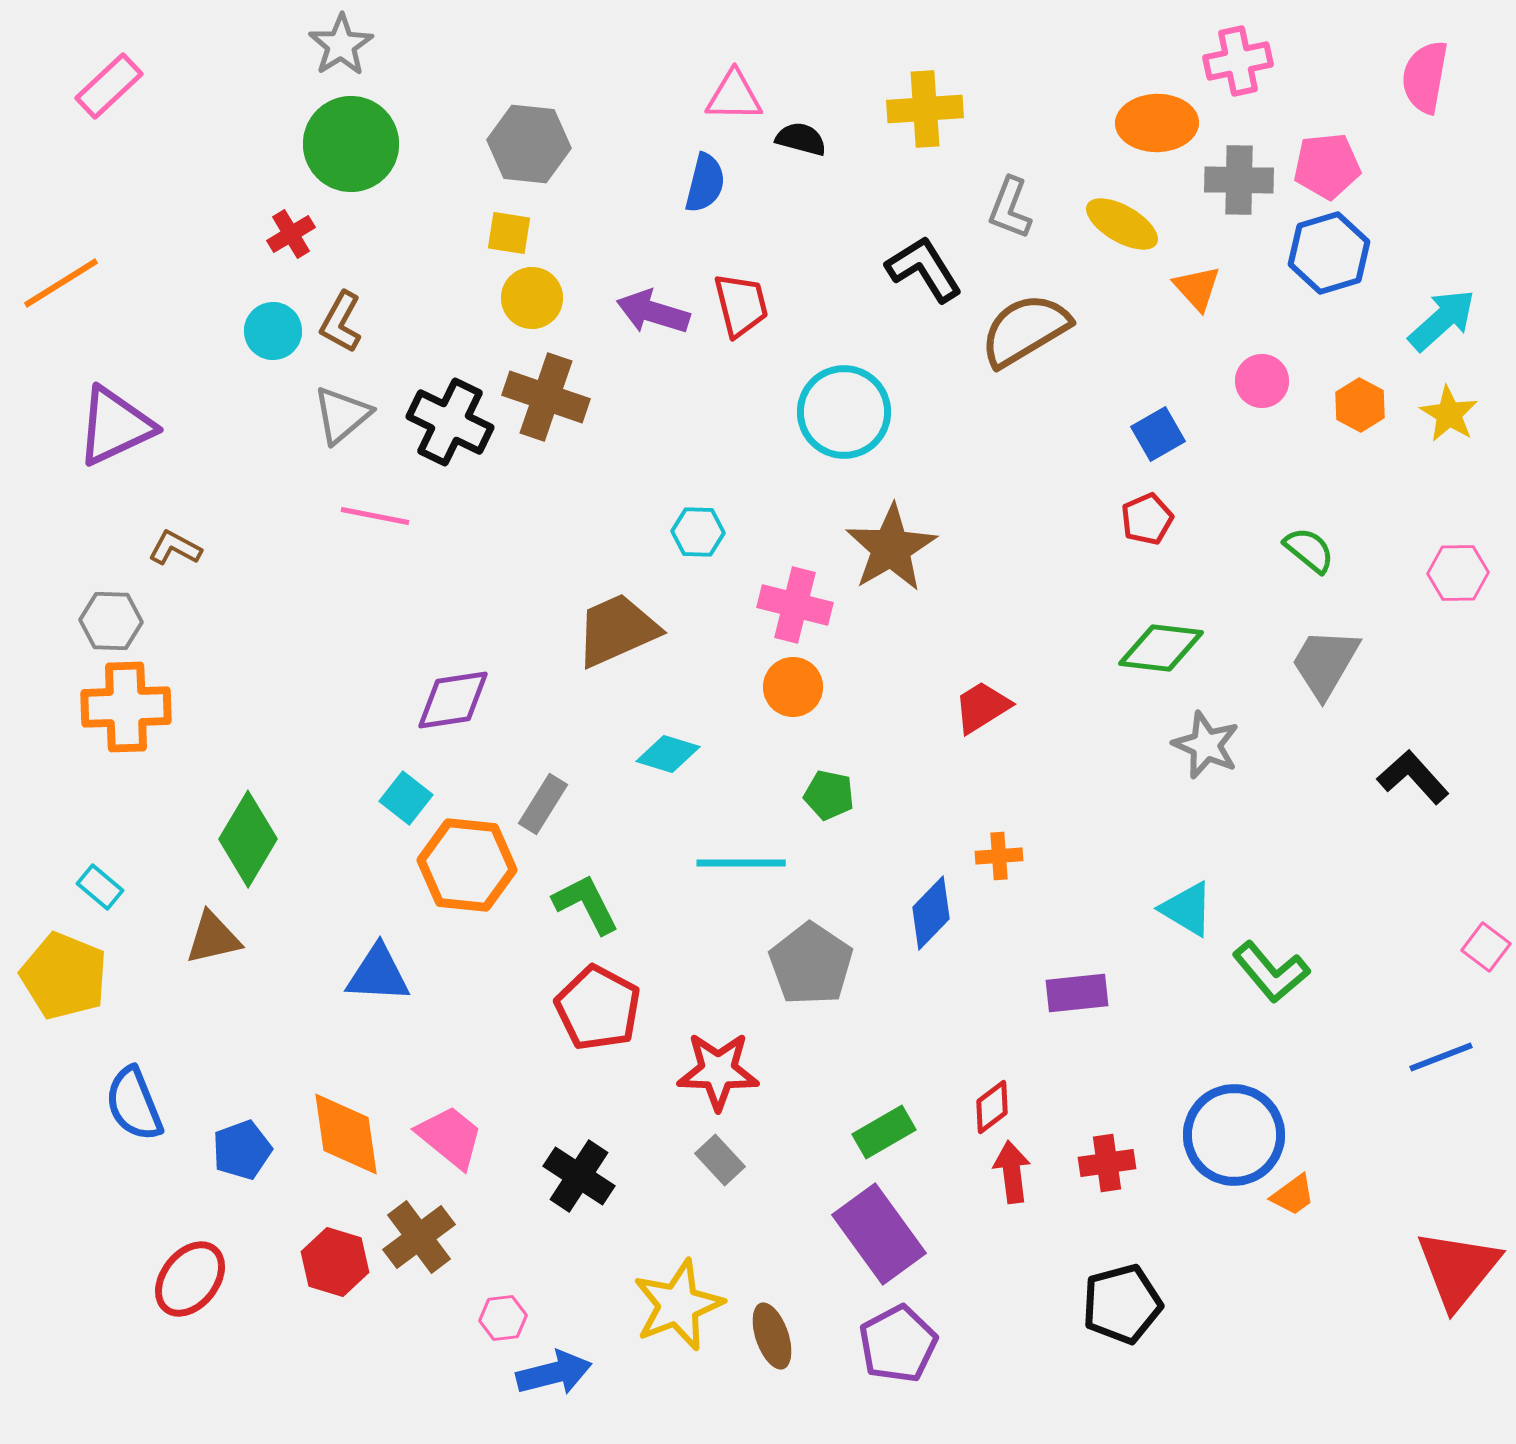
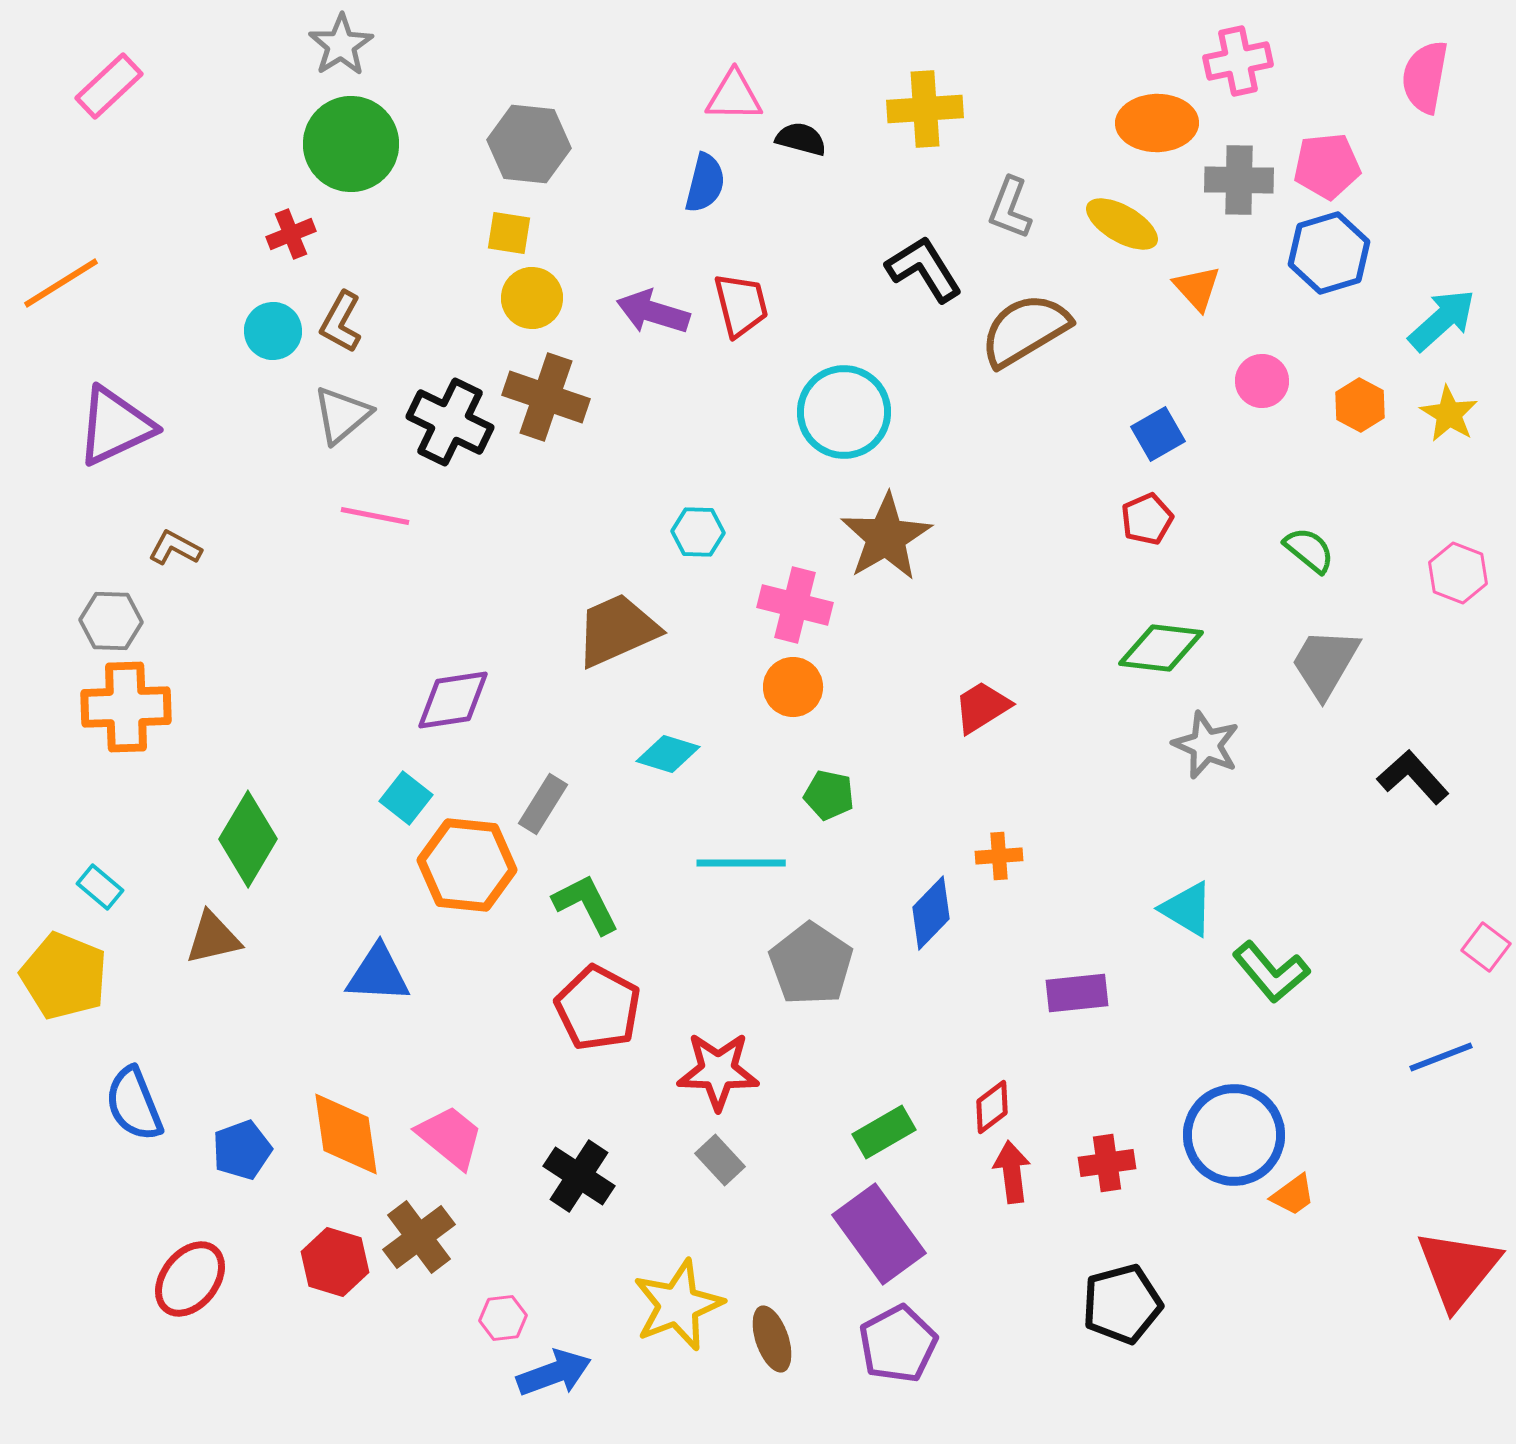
red cross at (291, 234): rotated 9 degrees clockwise
brown star at (891, 548): moved 5 px left, 11 px up
pink hexagon at (1458, 573): rotated 22 degrees clockwise
brown ellipse at (772, 1336): moved 3 px down
blue arrow at (554, 1373): rotated 6 degrees counterclockwise
